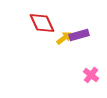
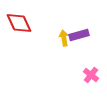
red diamond: moved 23 px left
yellow arrow: rotated 63 degrees counterclockwise
